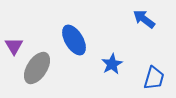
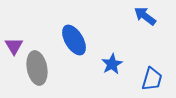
blue arrow: moved 1 px right, 3 px up
gray ellipse: rotated 44 degrees counterclockwise
blue trapezoid: moved 2 px left, 1 px down
